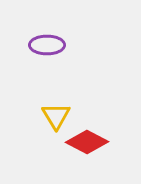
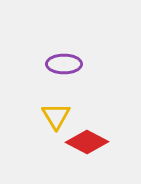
purple ellipse: moved 17 px right, 19 px down
